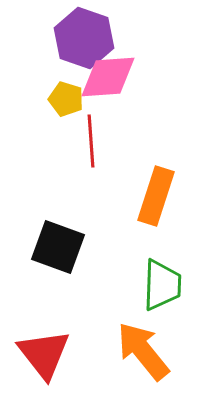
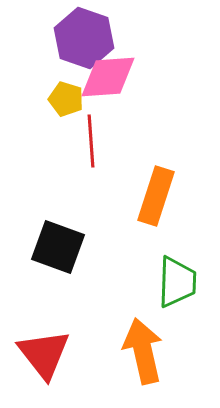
green trapezoid: moved 15 px right, 3 px up
orange arrow: rotated 26 degrees clockwise
